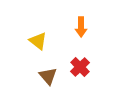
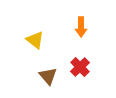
yellow triangle: moved 3 px left, 1 px up
